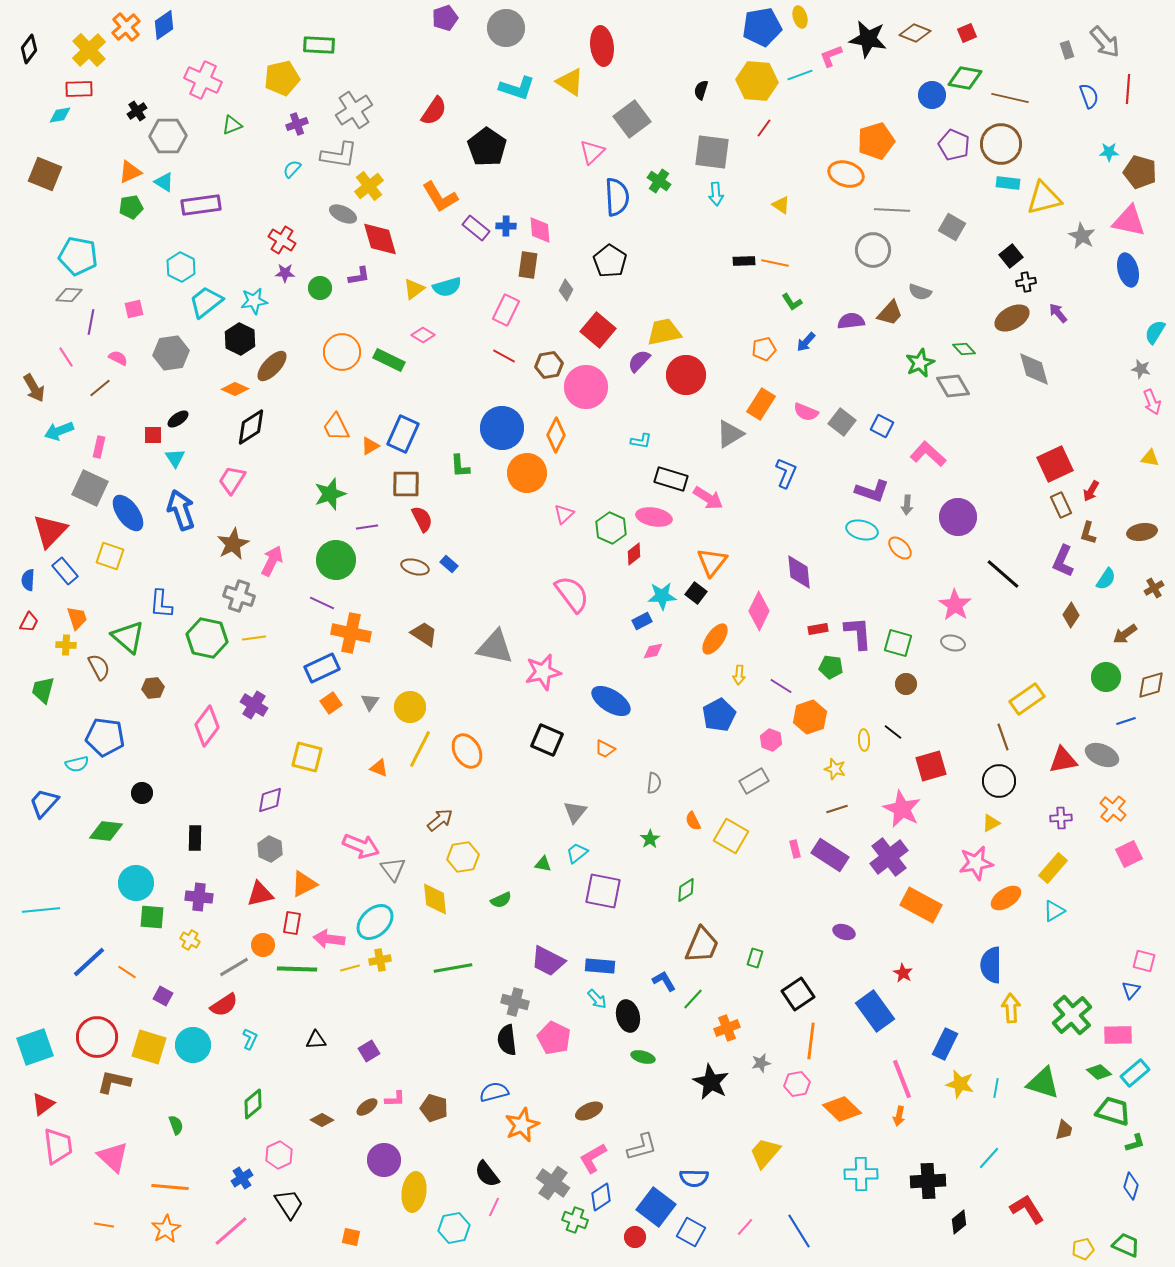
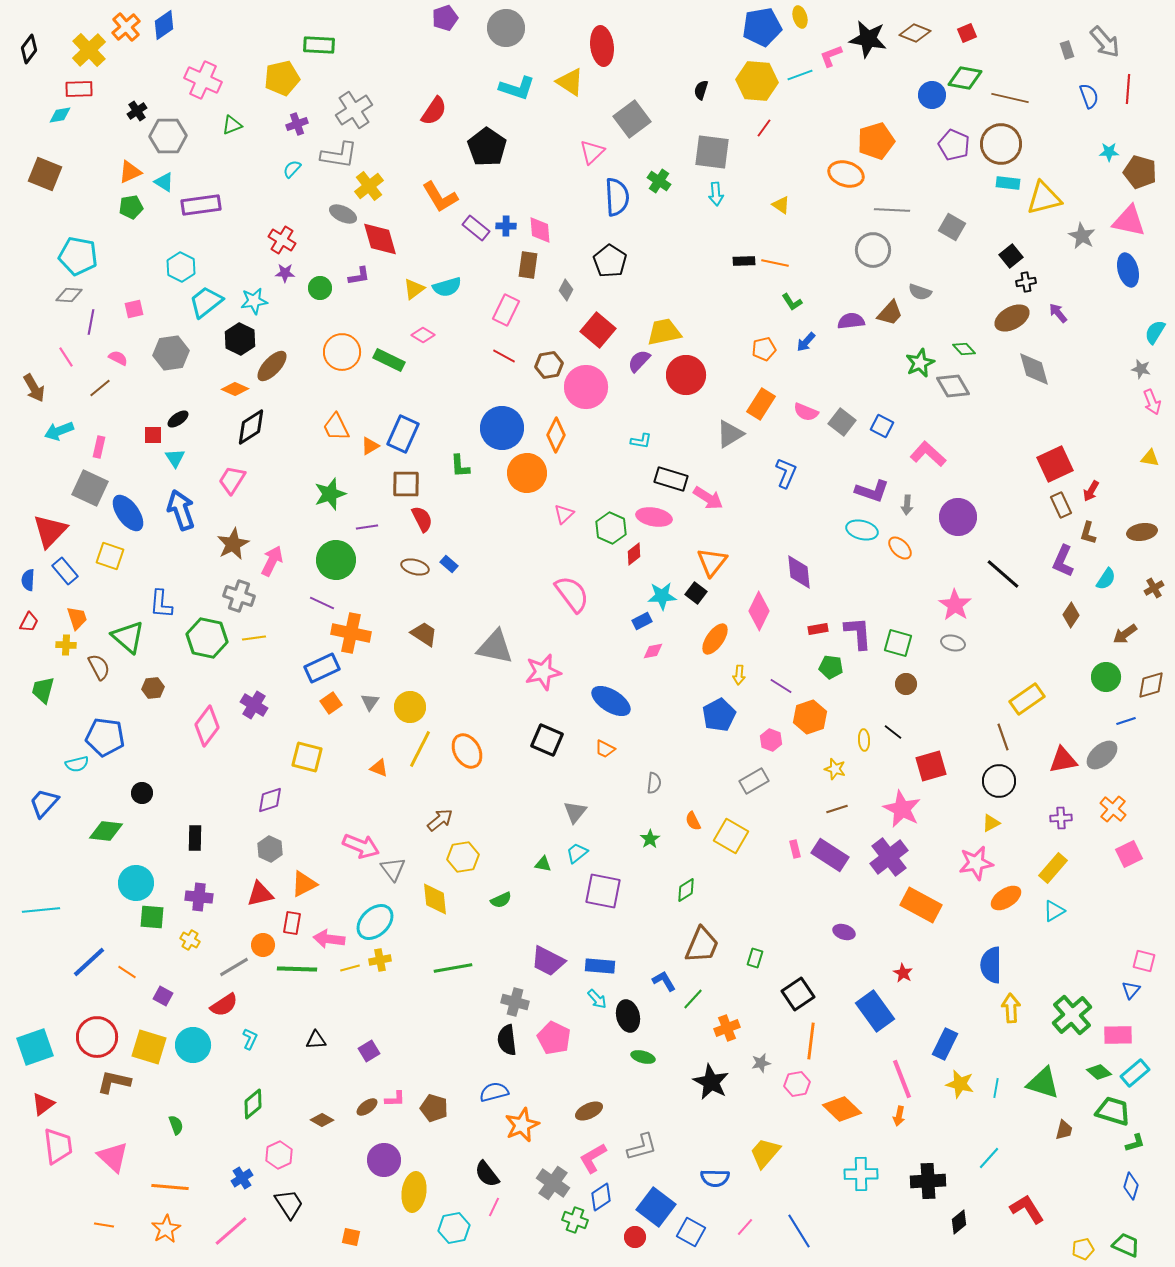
gray ellipse at (1102, 755): rotated 64 degrees counterclockwise
blue semicircle at (694, 1178): moved 21 px right
